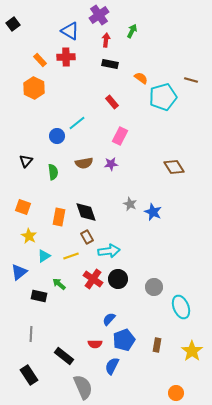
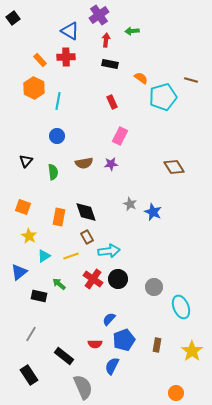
black square at (13, 24): moved 6 px up
green arrow at (132, 31): rotated 120 degrees counterclockwise
red rectangle at (112, 102): rotated 16 degrees clockwise
cyan line at (77, 123): moved 19 px left, 22 px up; rotated 42 degrees counterclockwise
gray line at (31, 334): rotated 28 degrees clockwise
